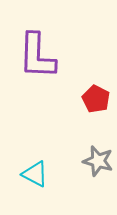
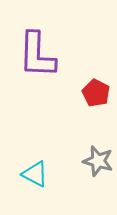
purple L-shape: moved 1 px up
red pentagon: moved 6 px up
